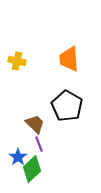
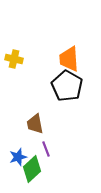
yellow cross: moved 3 px left, 2 px up
black pentagon: moved 20 px up
brown trapezoid: rotated 145 degrees counterclockwise
purple line: moved 7 px right, 5 px down
blue star: rotated 18 degrees clockwise
